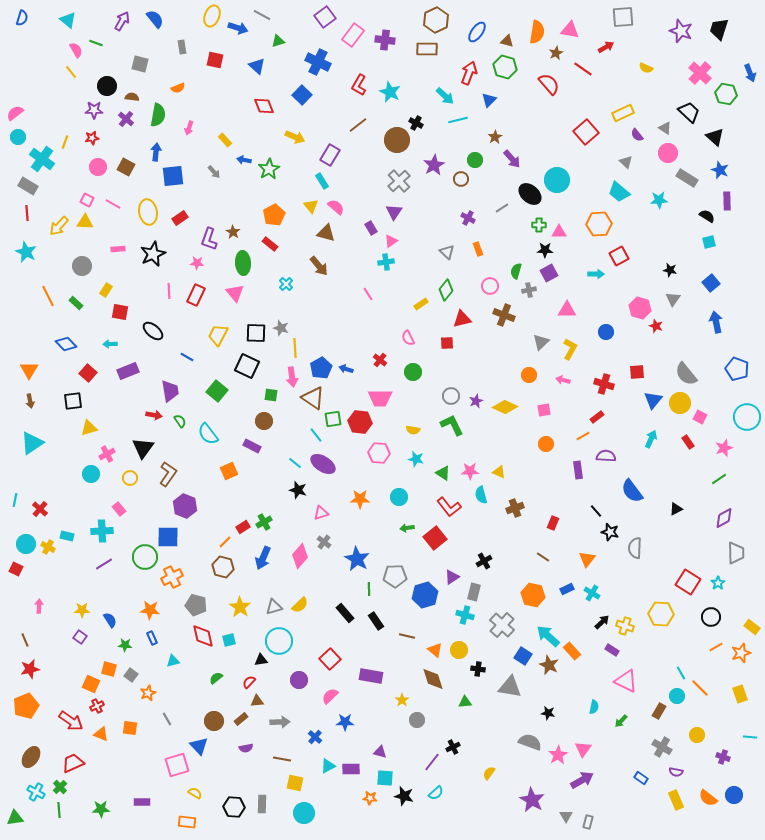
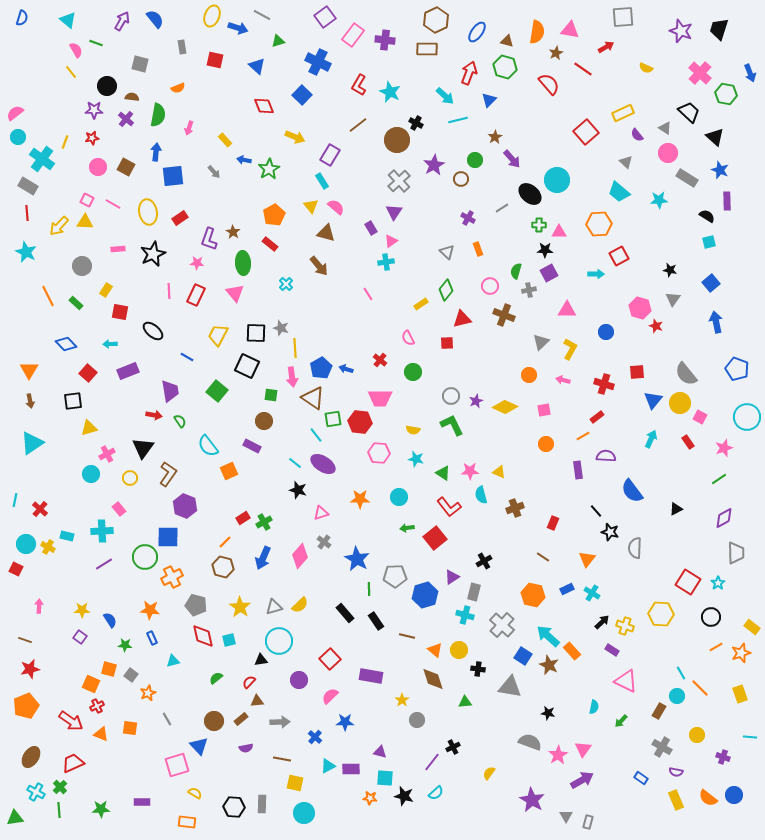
cyan semicircle at (208, 434): moved 12 px down
red rectangle at (243, 527): moved 9 px up
brown line at (25, 640): rotated 48 degrees counterclockwise
